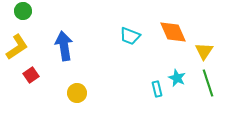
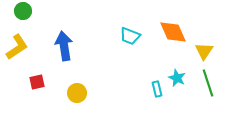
red square: moved 6 px right, 7 px down; rotated 21 degrees clockwise
